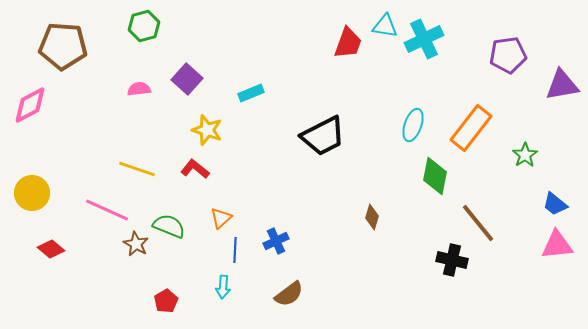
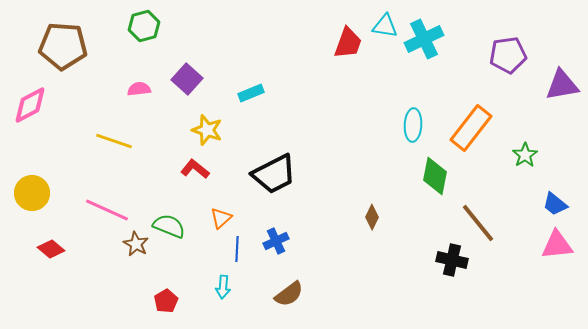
cyan ellipse: rotated 16 degrees counterclockwise
black trapezoid: moved 49 px left, 38 px down
yellow line: moved 23 px left, 28 px up
brown diamond: rotated 10 degrees clockwise
blue line: moved 2 px right, 1 px up
